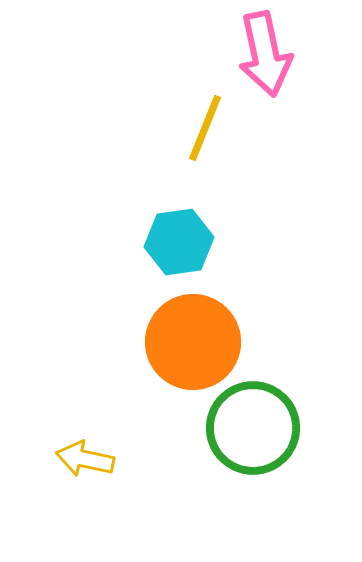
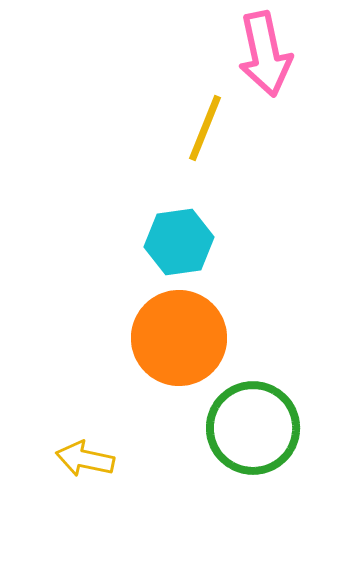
orange circle: moved 14 px left, 4 px up
